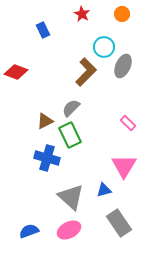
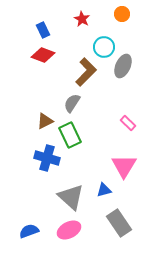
red star: moved 5 px down
red diamond: moved 27 px right, 17 px up
gray semicircle: moved 1 px right, 5 px up; rotated 12 degrees counterclockwise
